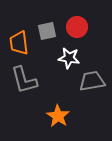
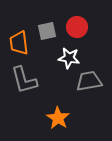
gray trapezoid: moved 3 px left
orange star: moved 2 px down
